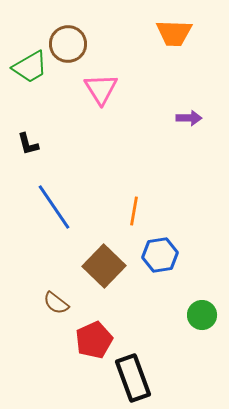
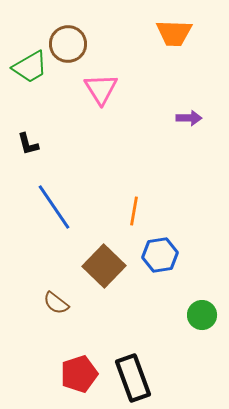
red pentagon: moved 15 px left, 34 px down; rotated 6 degrees clockwise
